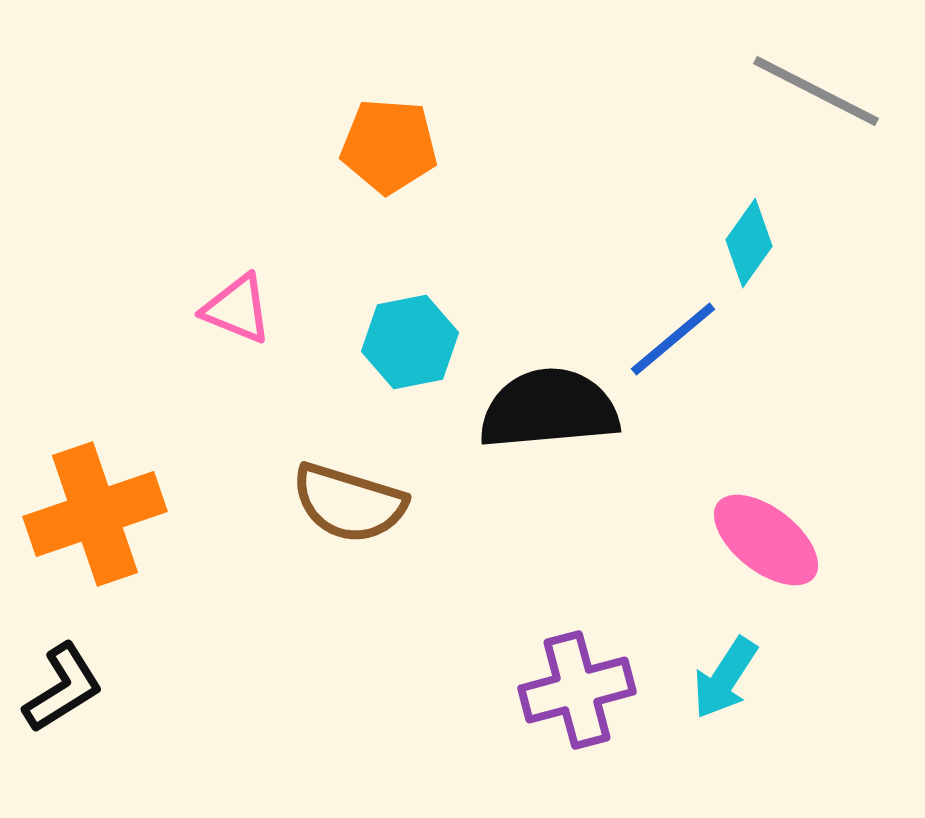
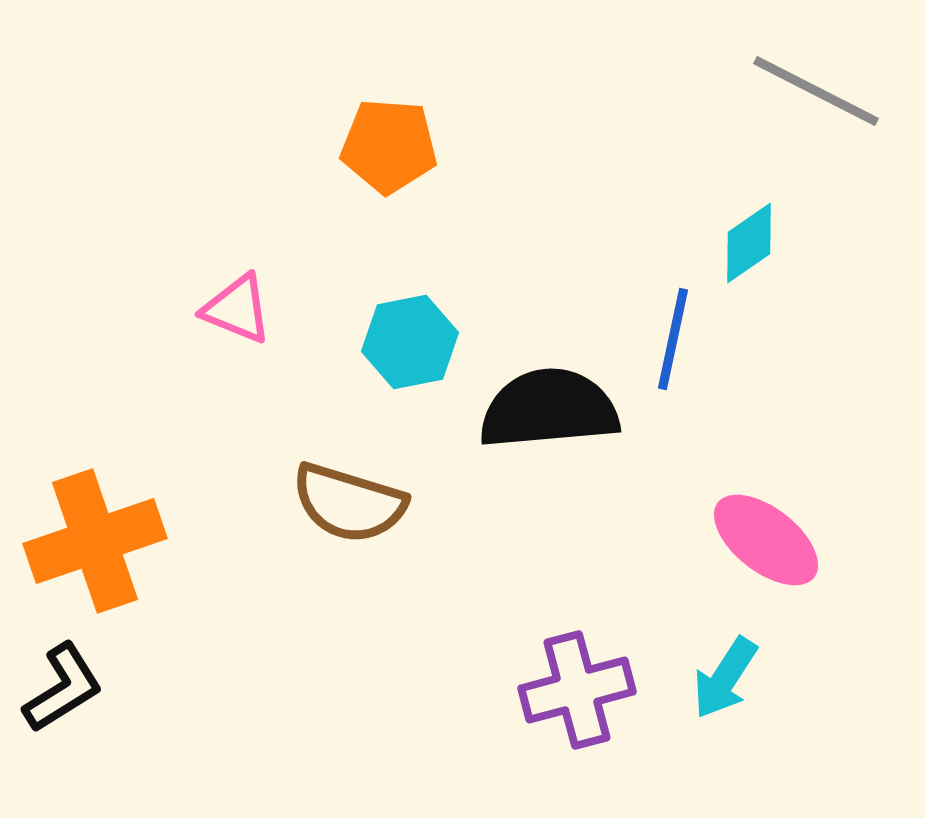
cyan diamond: rotated 20 degrees clockwise
blue line: rotated 38 degrees counterclockwise
orange cross: moved 27 px down
